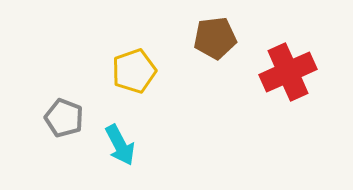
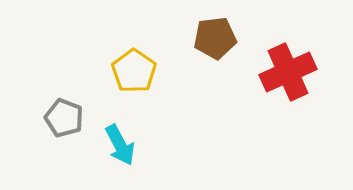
yellow pentagon: rotated 18 degrees counterclockwise
